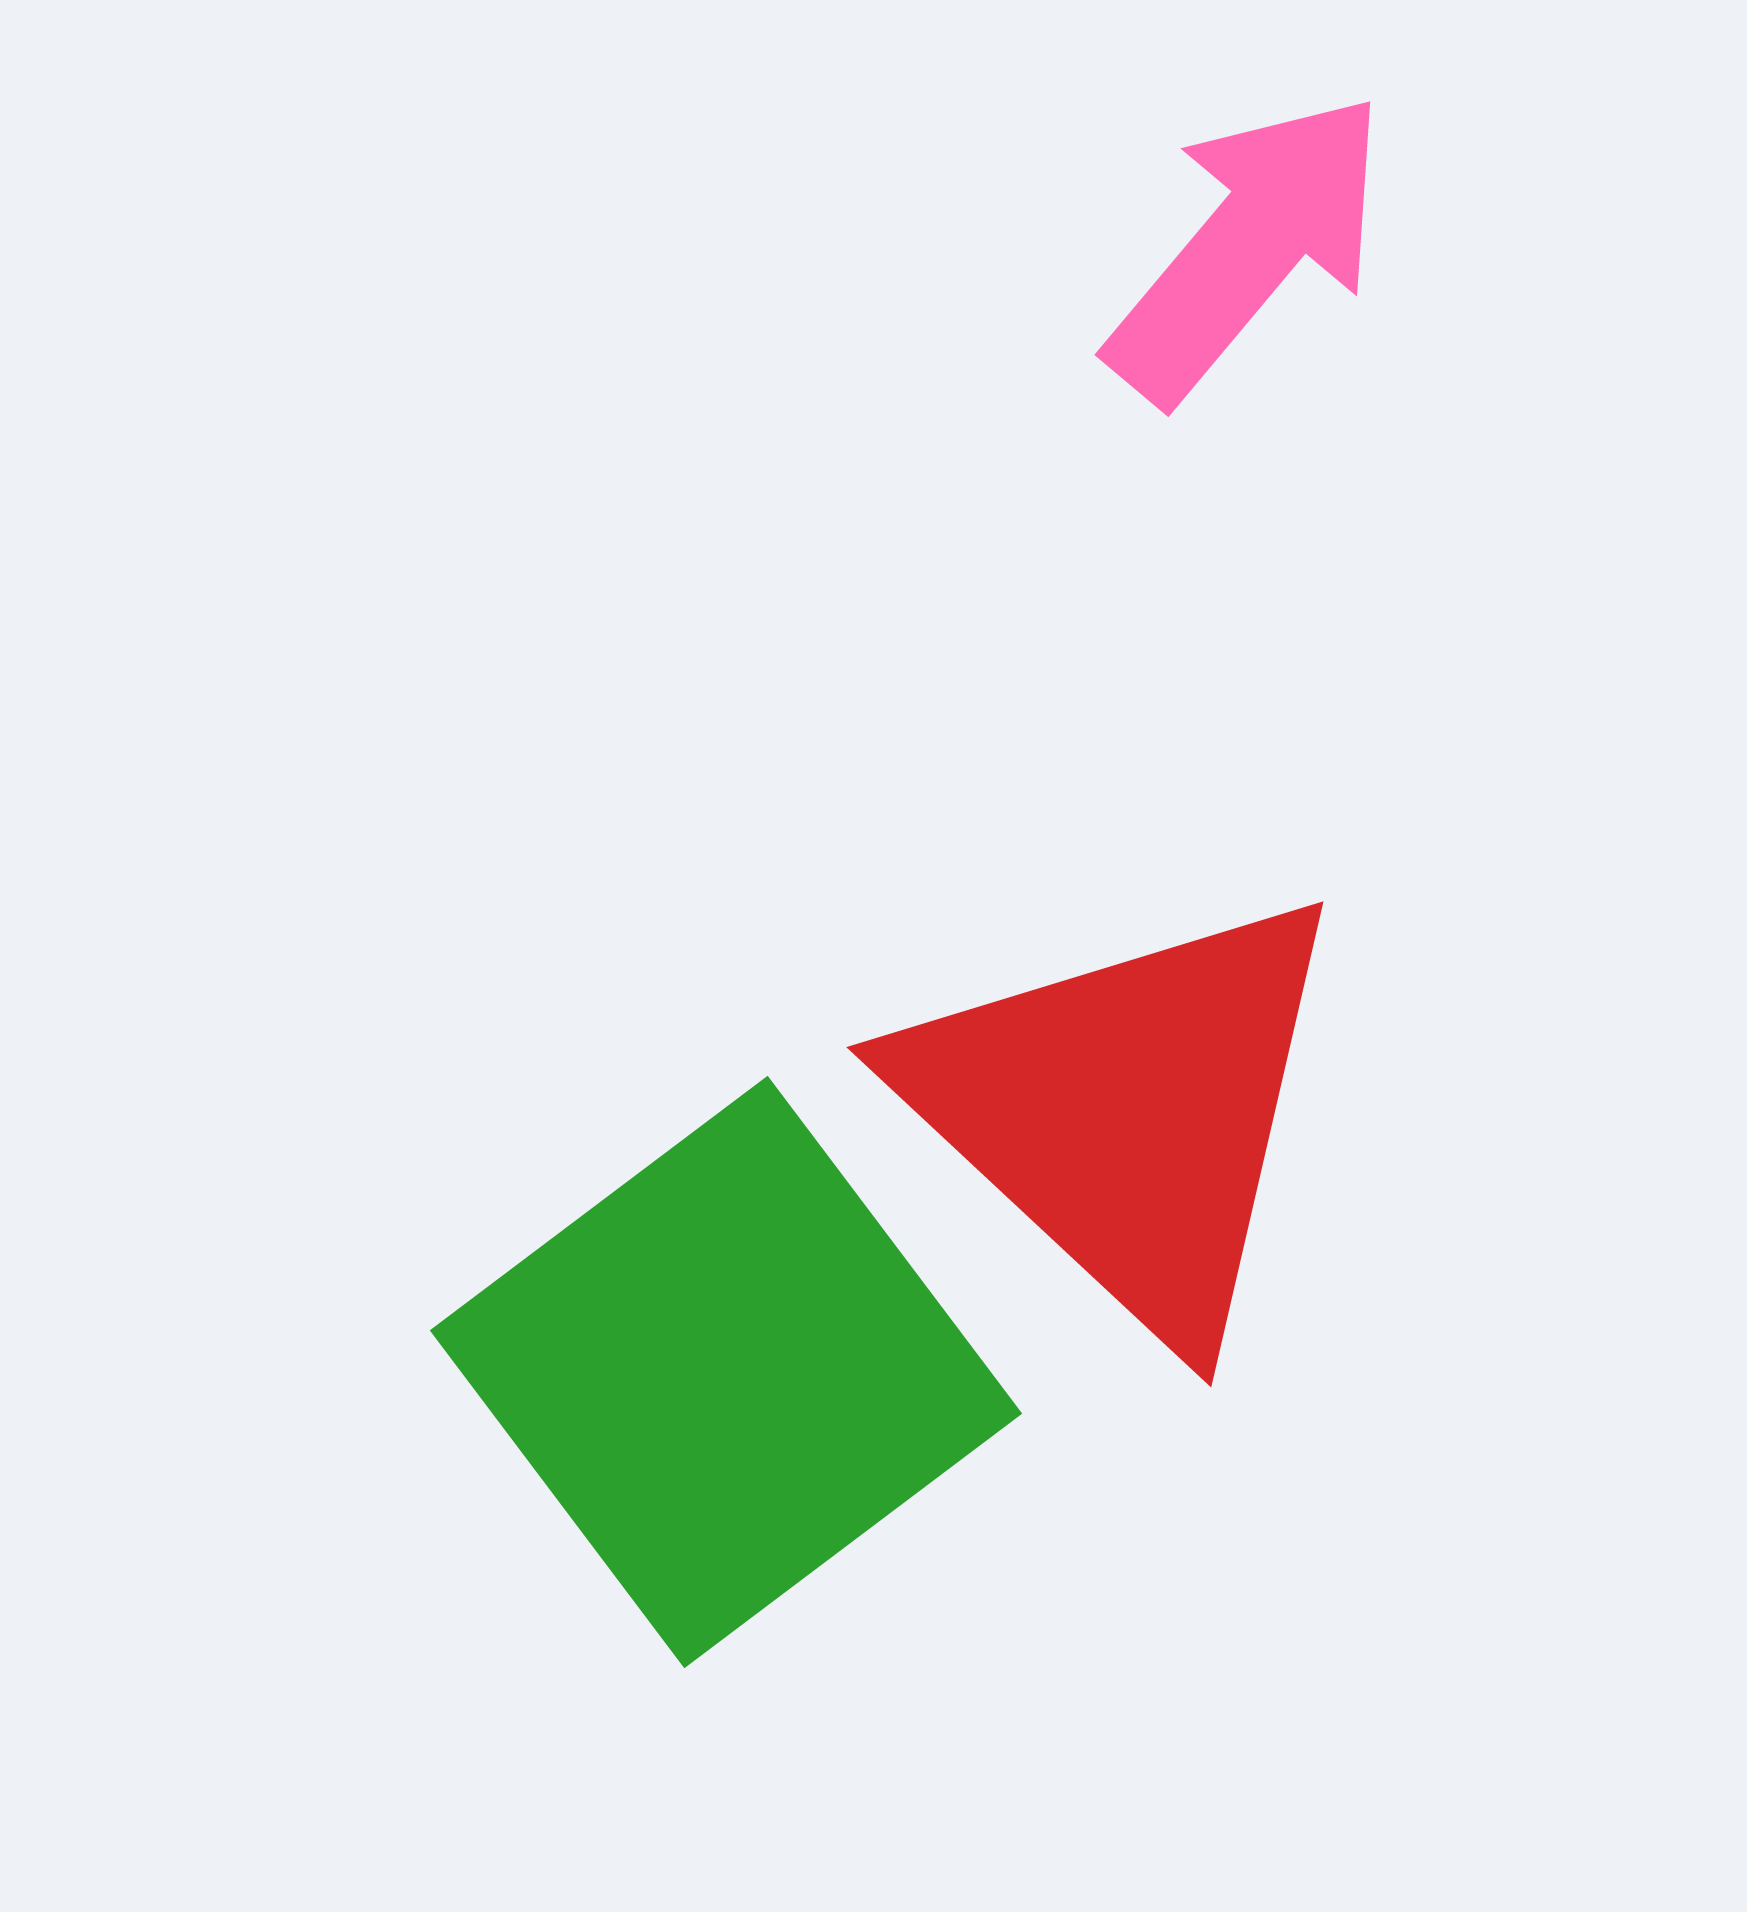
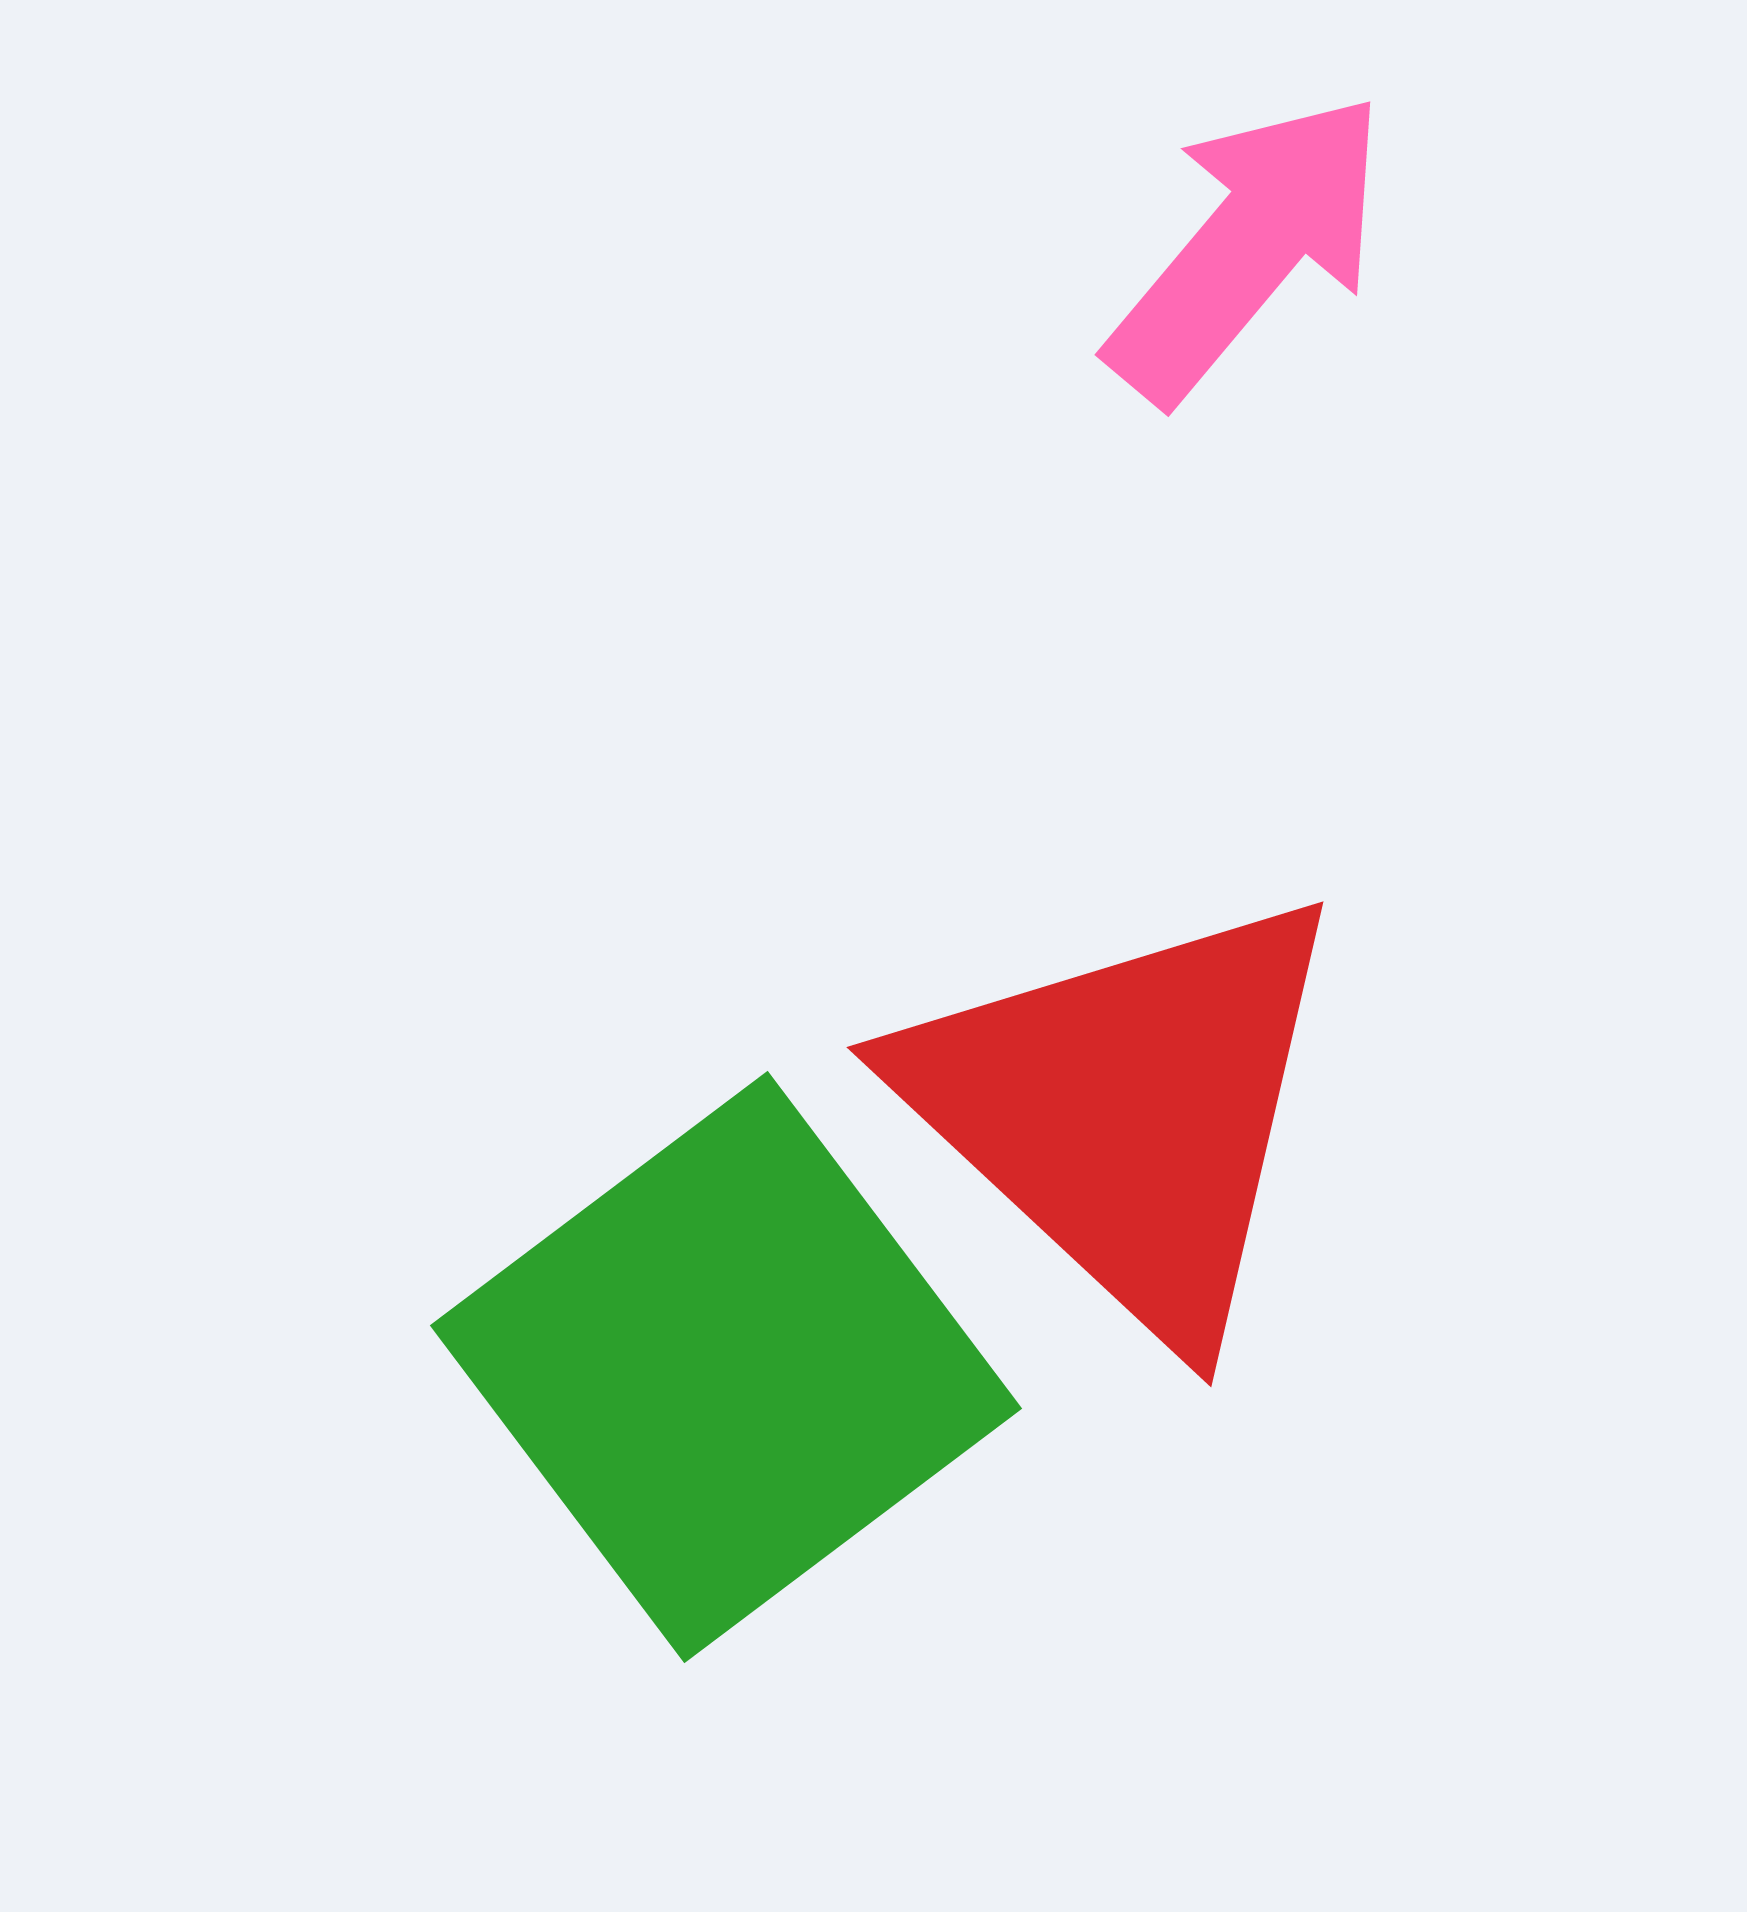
green square: moved 5 px up
